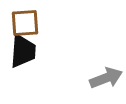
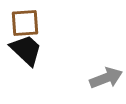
black trapezoid: moved 3 px right, 1 px up; rotated 51 degrees counterclockwise
